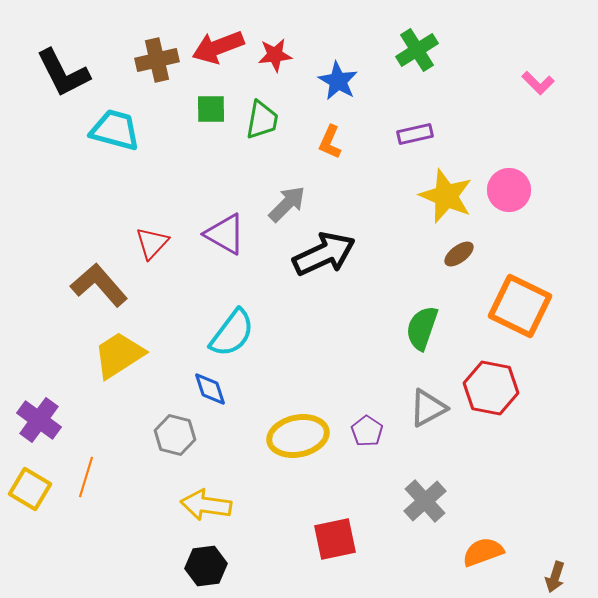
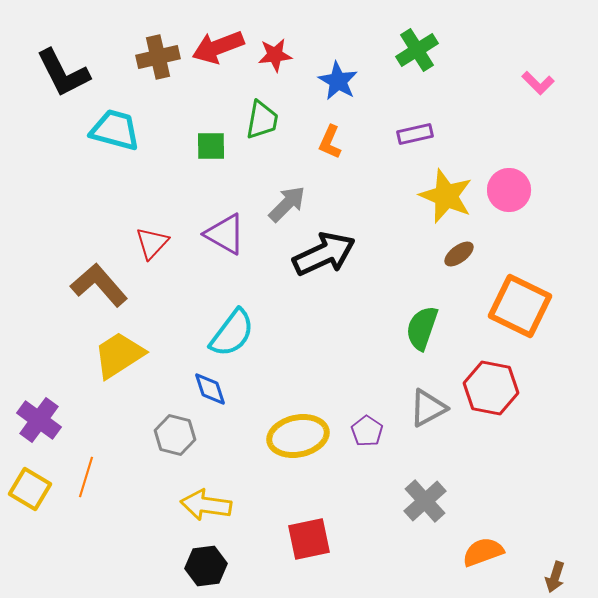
brown cross: moved 1 px right, 3 px up
green square: moved 37 px down
red square: moved 26 px left
